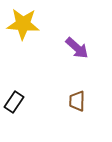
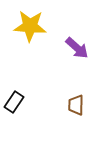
yellow star: moved 7 px right, 2 px down
brown trapezoid: moved 1 px left, 4 px down
